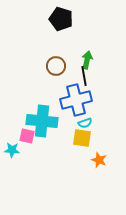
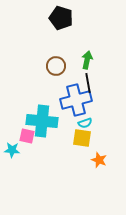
black pentagon: moved 1 px up
black line: moved 4 px right, 7 px down
